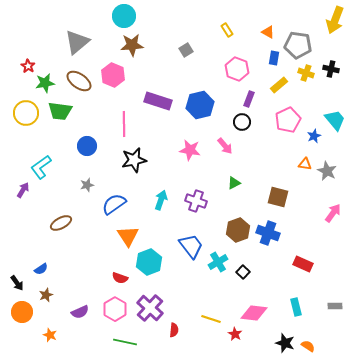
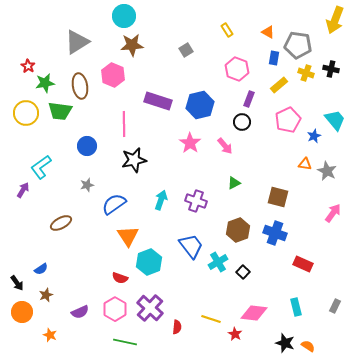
gray triangle at (77, 42): rotated 8 degrees clockwise
brown ellipse at (79, 81): moved 1 px right, 5 px down; rotated 45 degrees clockwise
pink star at (190, 150): moved 7 px up; rotated 25 degrees clockwise
blue cross at (268, 233): moved 7 px right
gray rectangle at (335, 306): rotated 64 degrees counterclockwise
red semicircle at (174, 330): moved 3 px right, 3 px up
